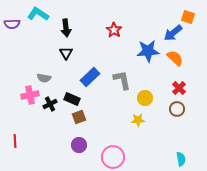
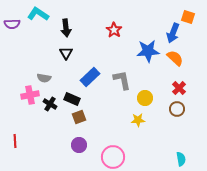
blue arrow: rotated 30 degrees counterclockwise
black cross: rotated 32 degrees counterclockwise
